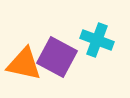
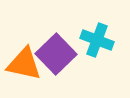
purple square: moved 1 px left, 3 px up; rotated 18 degrees clockwise
